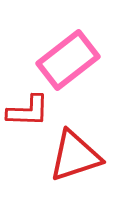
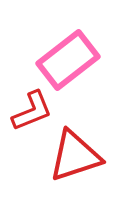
red L-shape: moved 4 px right; rotated 24 degrees counterclockwise
